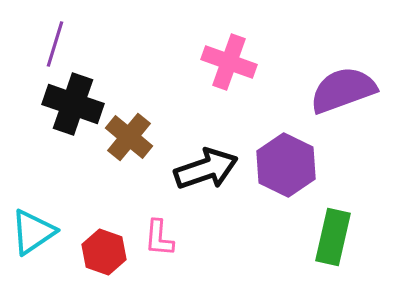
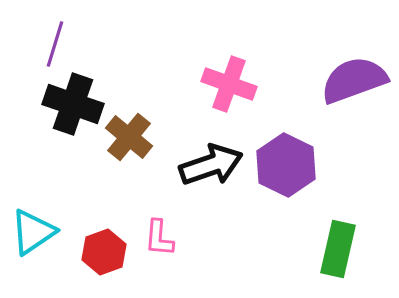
pink cross: moved 22 px down
purple semicircle: moved 11 px right, 10 px up
black arrow: moved 5 px right, 4 px up
green rectangle: moved 5 px right, 12 px down
red hexagon: rotated 21 degrees clockwise
